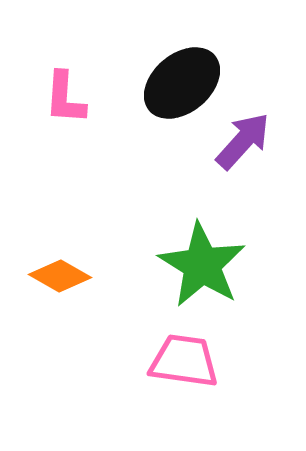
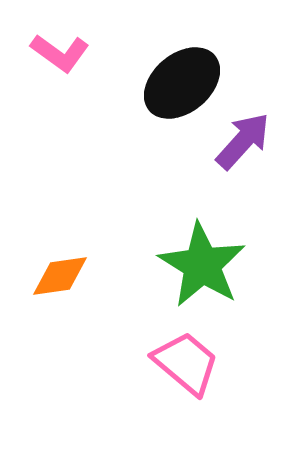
pink L-shape: moved 5 px left, 45 px up; rotated 58 degrees counterclockwise
orange diamond: rotated 38 degrees counterclockwise
pink trapezoid: moved 2 px right, 2 px down; rotated 32 degrees clockwise
